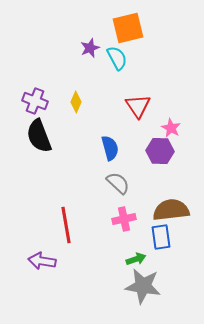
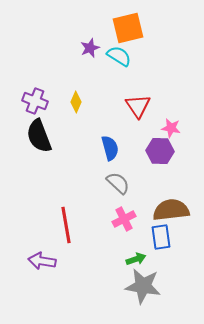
cyan semicircle: moved 2 px right, 2 px up; rotated 30 degrees counterclockwise
pink star: rotated 18 degrees counterclockwise
pink cross: rotated 15 degrees counterclockwise
